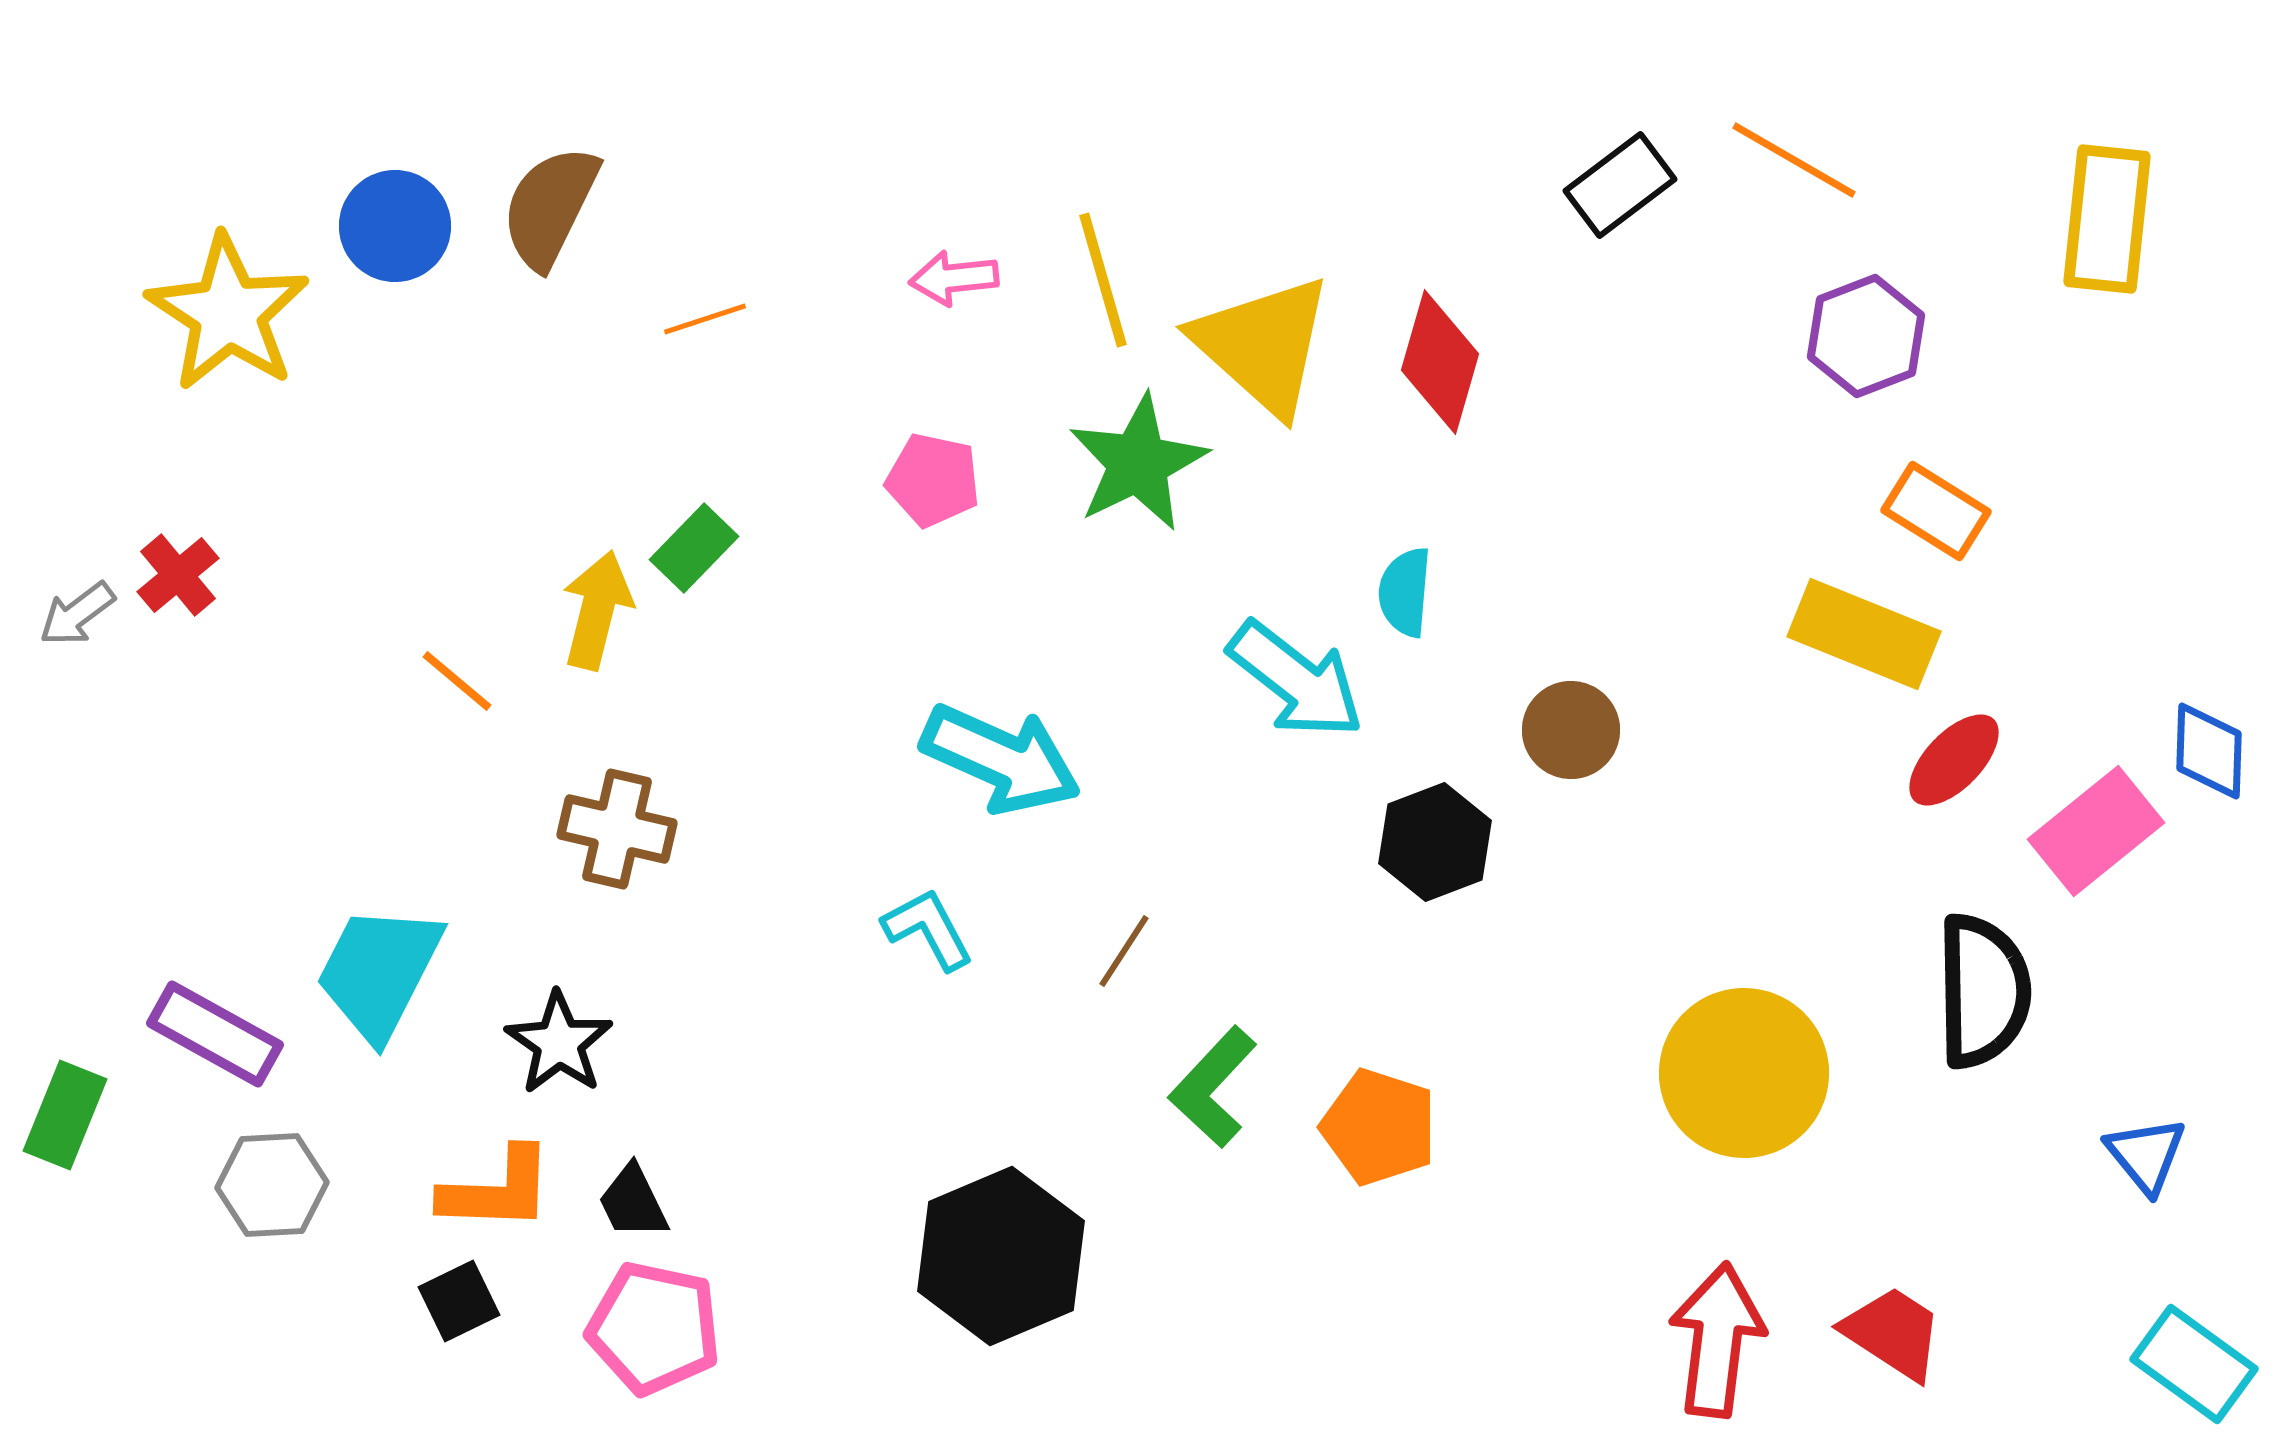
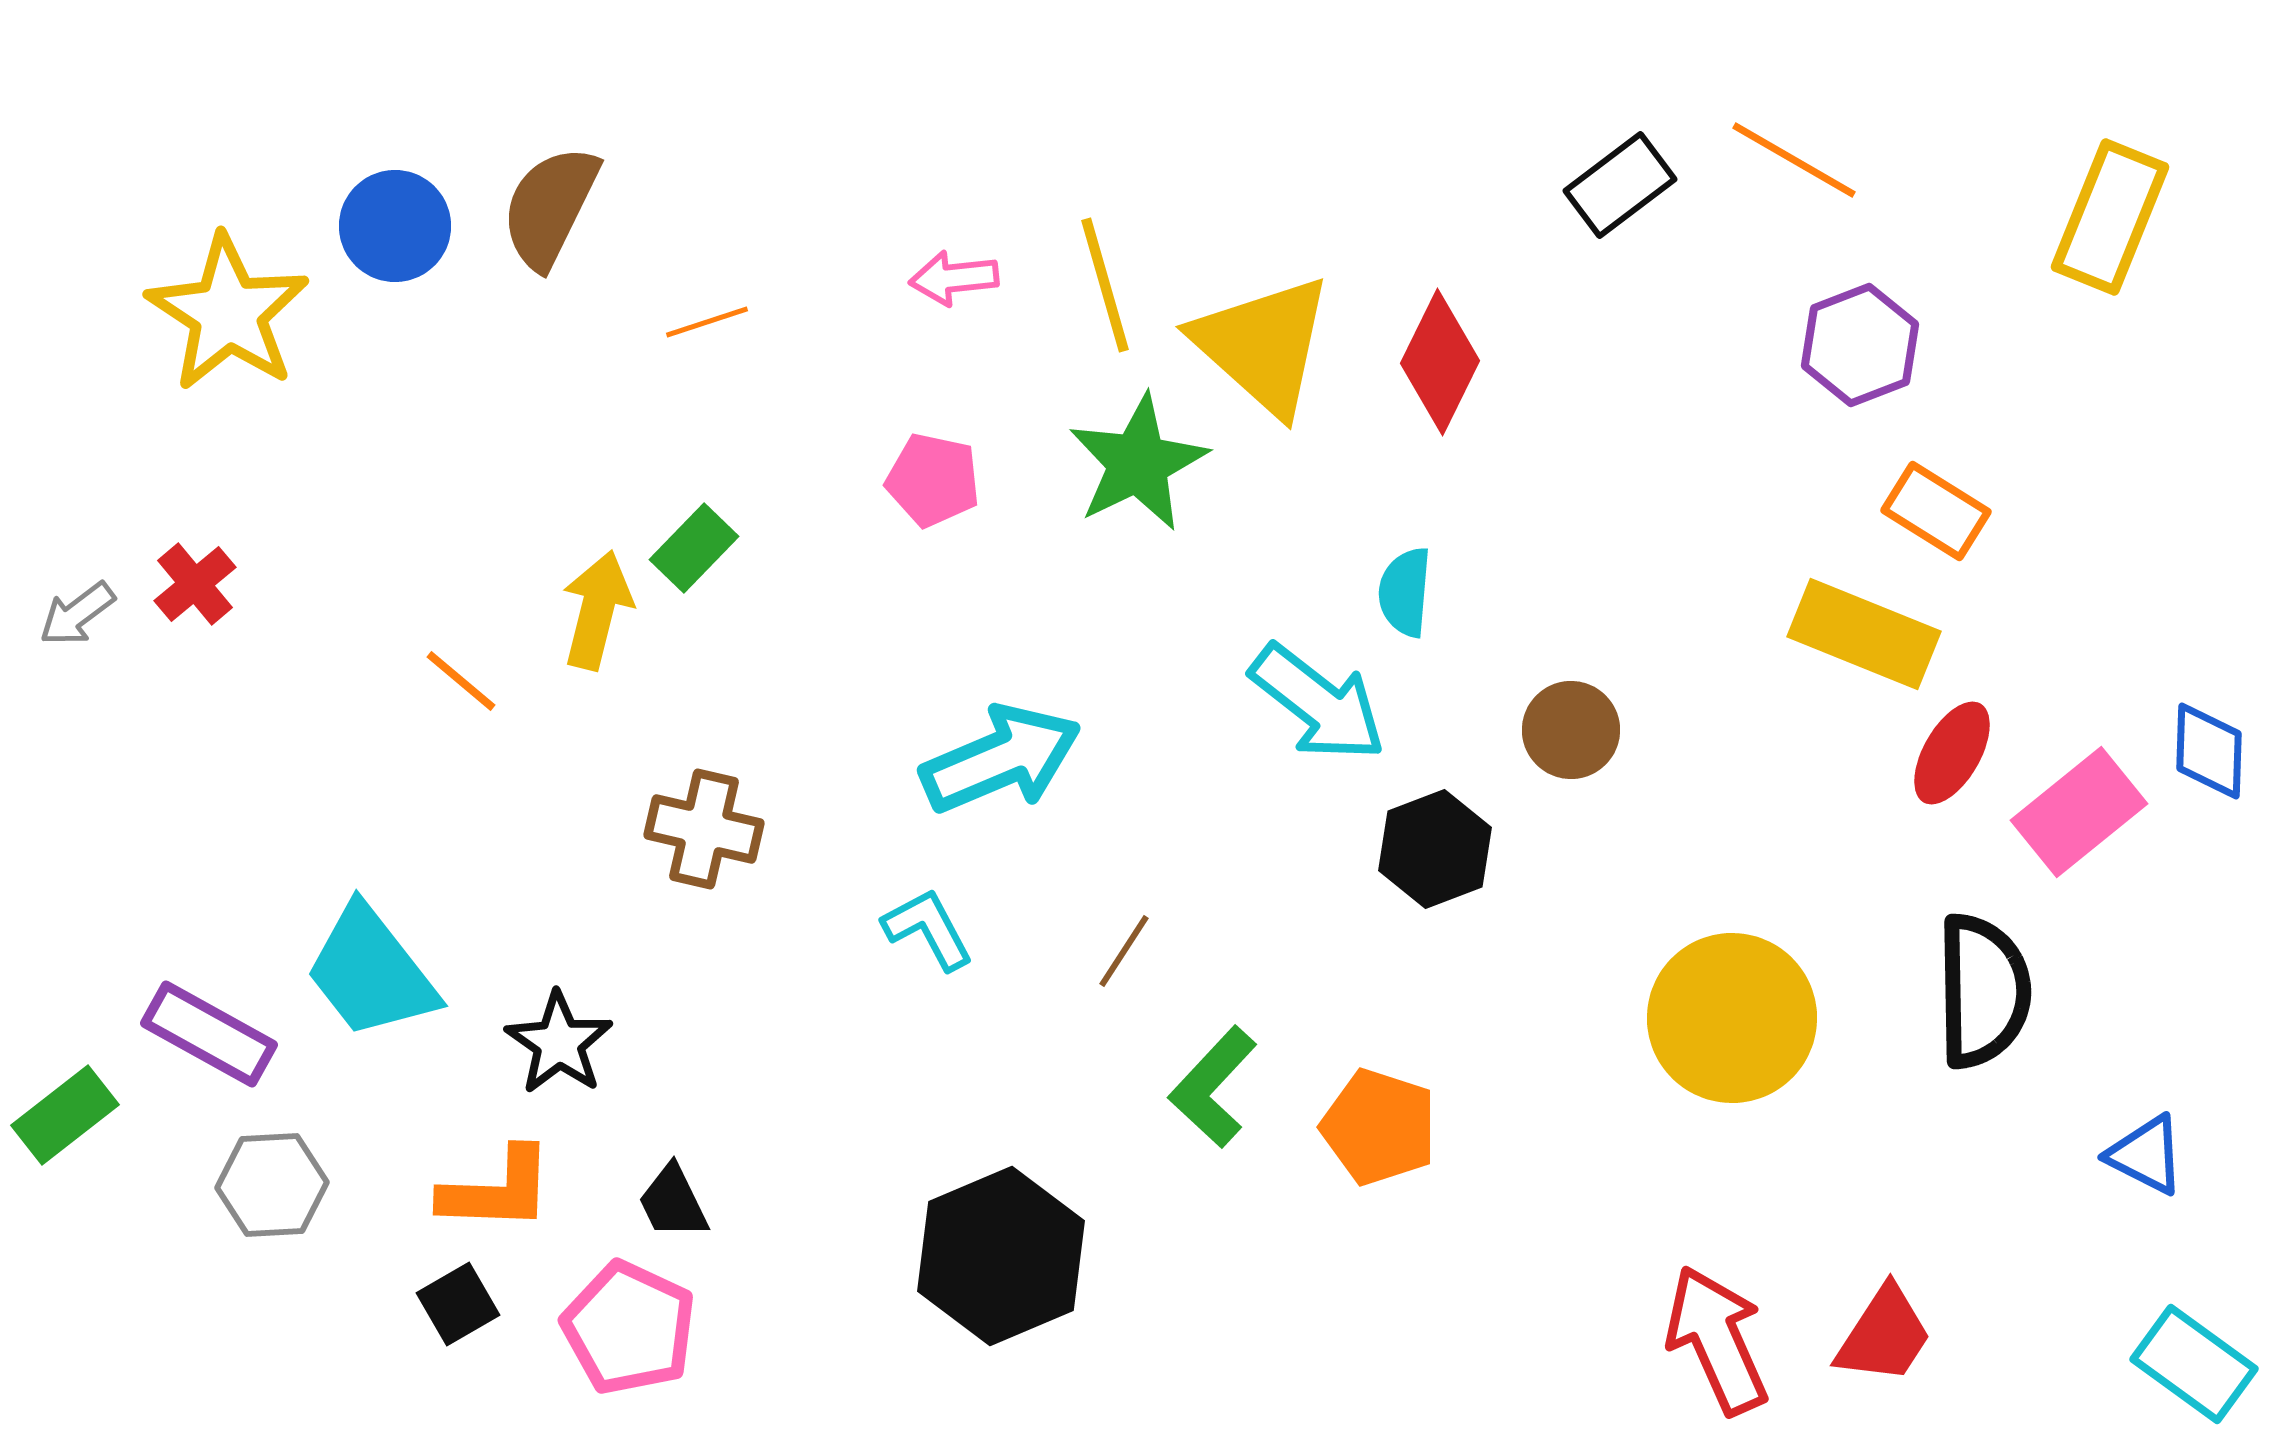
yellow rectangle at (2107, 219): moved 3 px right, 2 px up; rotated 16 degrees clockwise
yellow line at (1103, 280): moved 2 px right, 5 px down
orange line at (705, 319): moved 2 px right, 3 px down
purple hexagon at (1866, 336): moved 6 px left, 9 px down
red diamond at (1440, 362): rotated 10 degrees clockwise
red cross at (178, 575): moved 17 px right, 9 px down
cyan arrow at (1296, 680): moved 22 px right, 23 px down
orange line at (457, 681): moved 4 px right
cyan arrow at (1001, 759): rotated 47 degrees counterclockwise
red ellipse at (1954, 760): moved 2 px left, 7 px up; rotated 14 degrees counterclockwise
brown cross at (617, 829): moved 87 px right
pink rectangle at (2096, 831): moved 17 px left, 19 px up
black hexagon at (1435, 842): moved 7 px down
cyan trapezoid at (379, 972): moved 8 px left; rotated 65 degrees counterclockwise
purple rectangle at (215, 1034): moved 6 px left
yellow circle at (1744, 1073): moved 12 px left, 55 px up
green rectangle at (65, 1115): rotated 30 degrees clockwise
blue triangle at (2146, 1155): rotated 24 degrees counterclockwise
black trapezoid at (633, 1202): moved 40 px right
black square at (459, 1301): moved 1 px left, 3 px down; rotated 4 degrees counterclockwise
pink pentagon at (654, 1328): moved 25 px left; rotated 13 degrees clockwise
red trapezoid at (1893, 1333): moved 9 px left, 2 px down; rotated 90 degrees clockwise
red arrow at (1717, 1340): rotated 31 degrees counterclockwise
